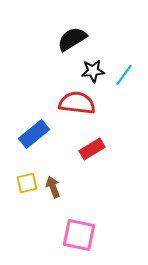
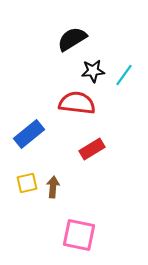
blue rectangle: moved 5 px left
brown arrow: rotated 25 degrees clockwise
